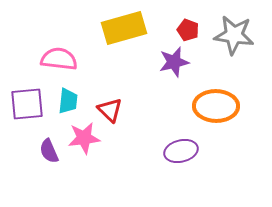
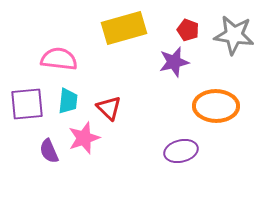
red triangle: moved 1 px left, 2 px up
pink star: rotated 12 degrees counterclockwise
